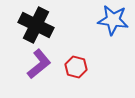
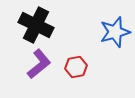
blue star: moved 2 px right, 12 px down; rotated 24 degrees counterclockwise
red hexagon: rotated 25 degrees counterclockwise
